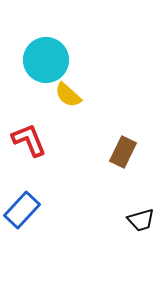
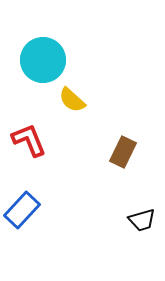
cyan circle: moved 3 px left
yellow semicircle: moved 4 px right, 5 px down
black trapezoid: moved 1 px right
